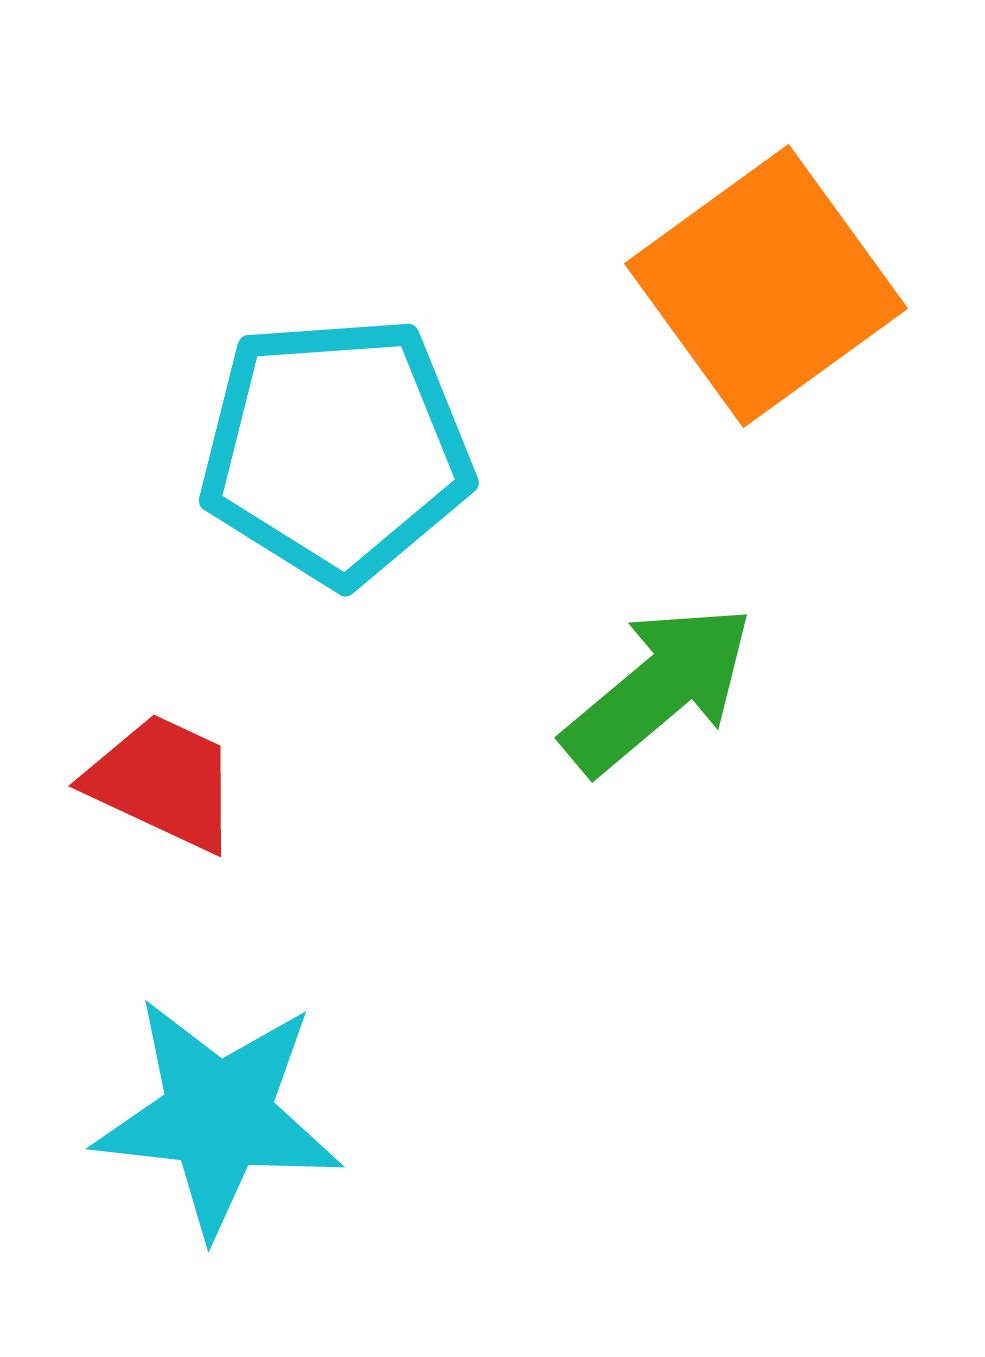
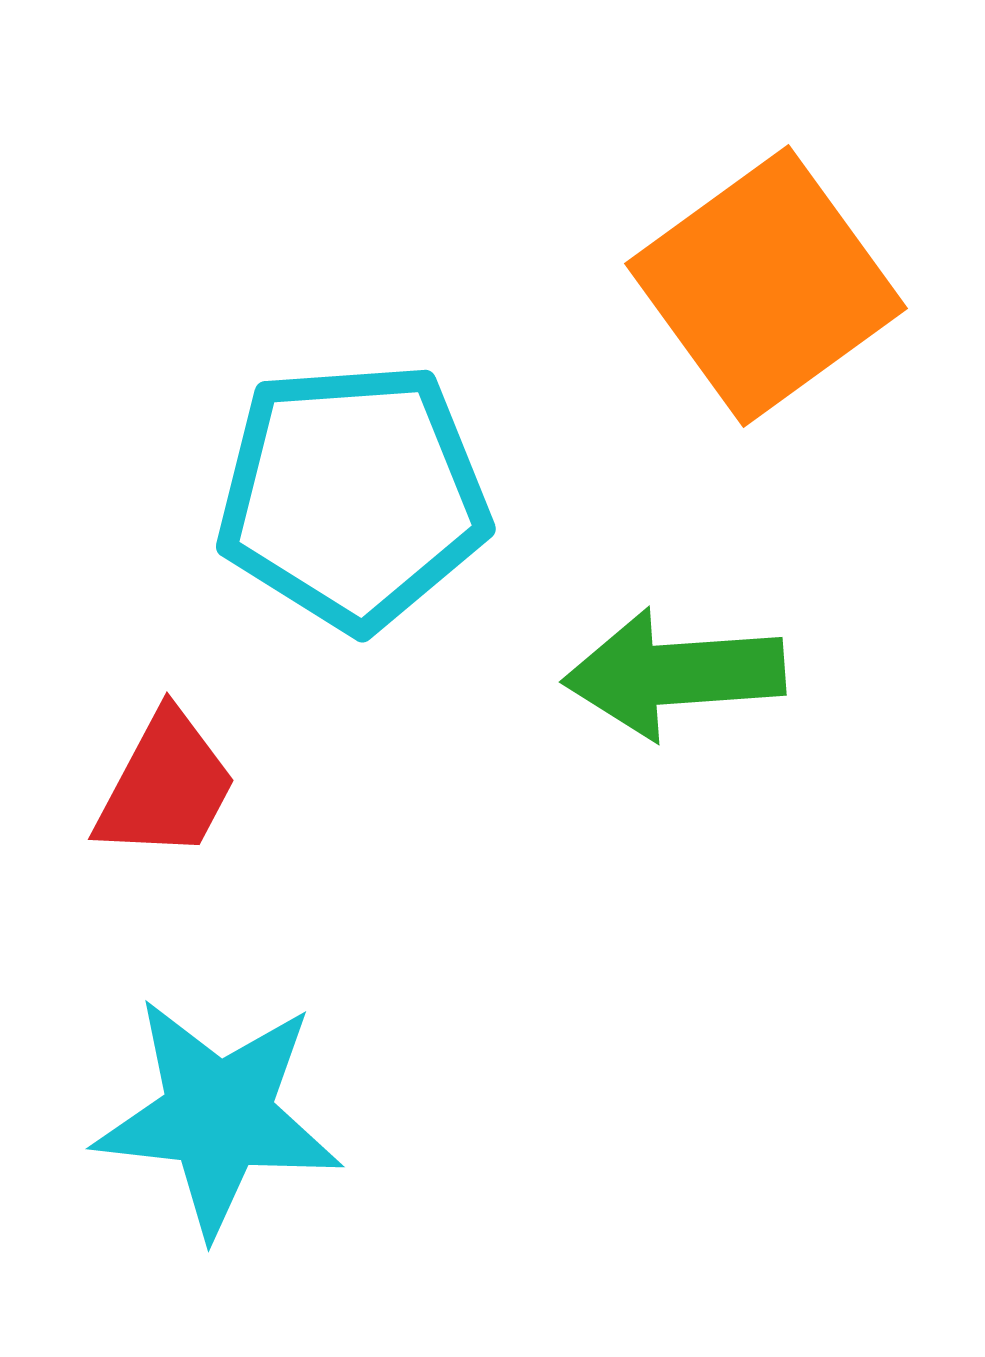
cyan pentagon: moved 17 px right, 46 px down
green arrow: moved 16 px right, 15 px up; rotated 144 degrees counterclockwise
red trapezoid: moved 3 px right, 4 px down; rotated 93 degrees clockwise
